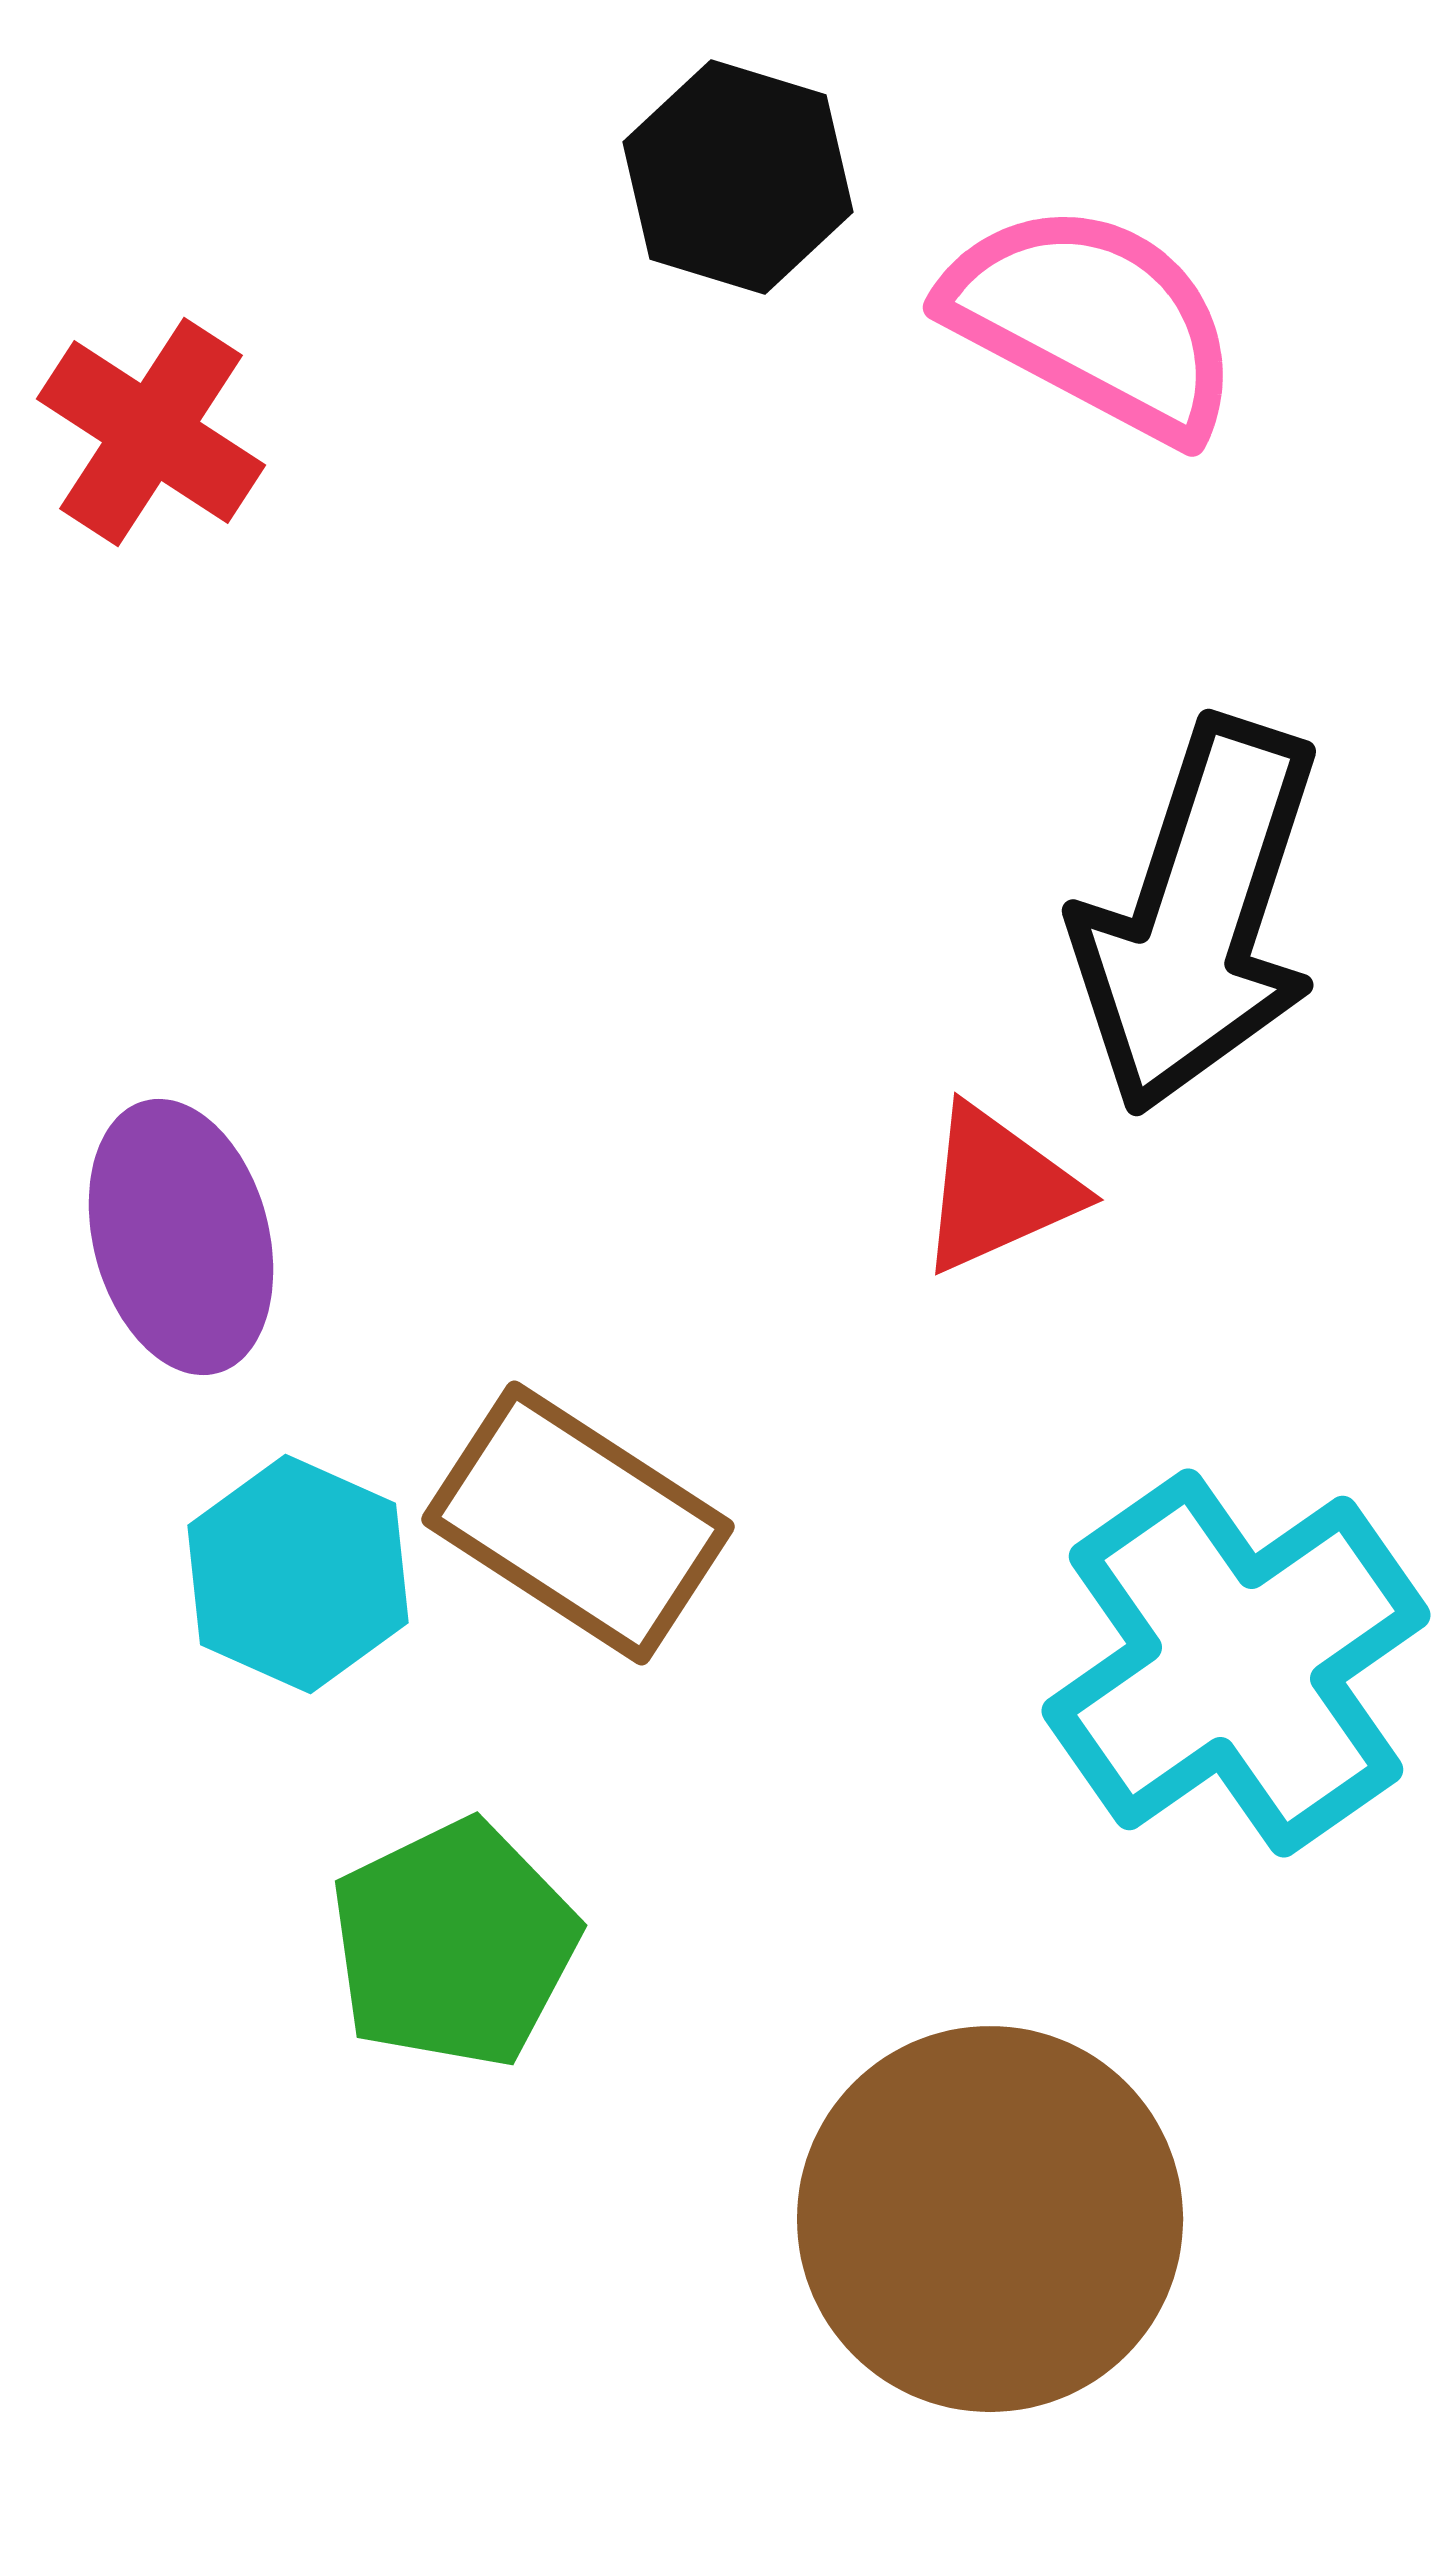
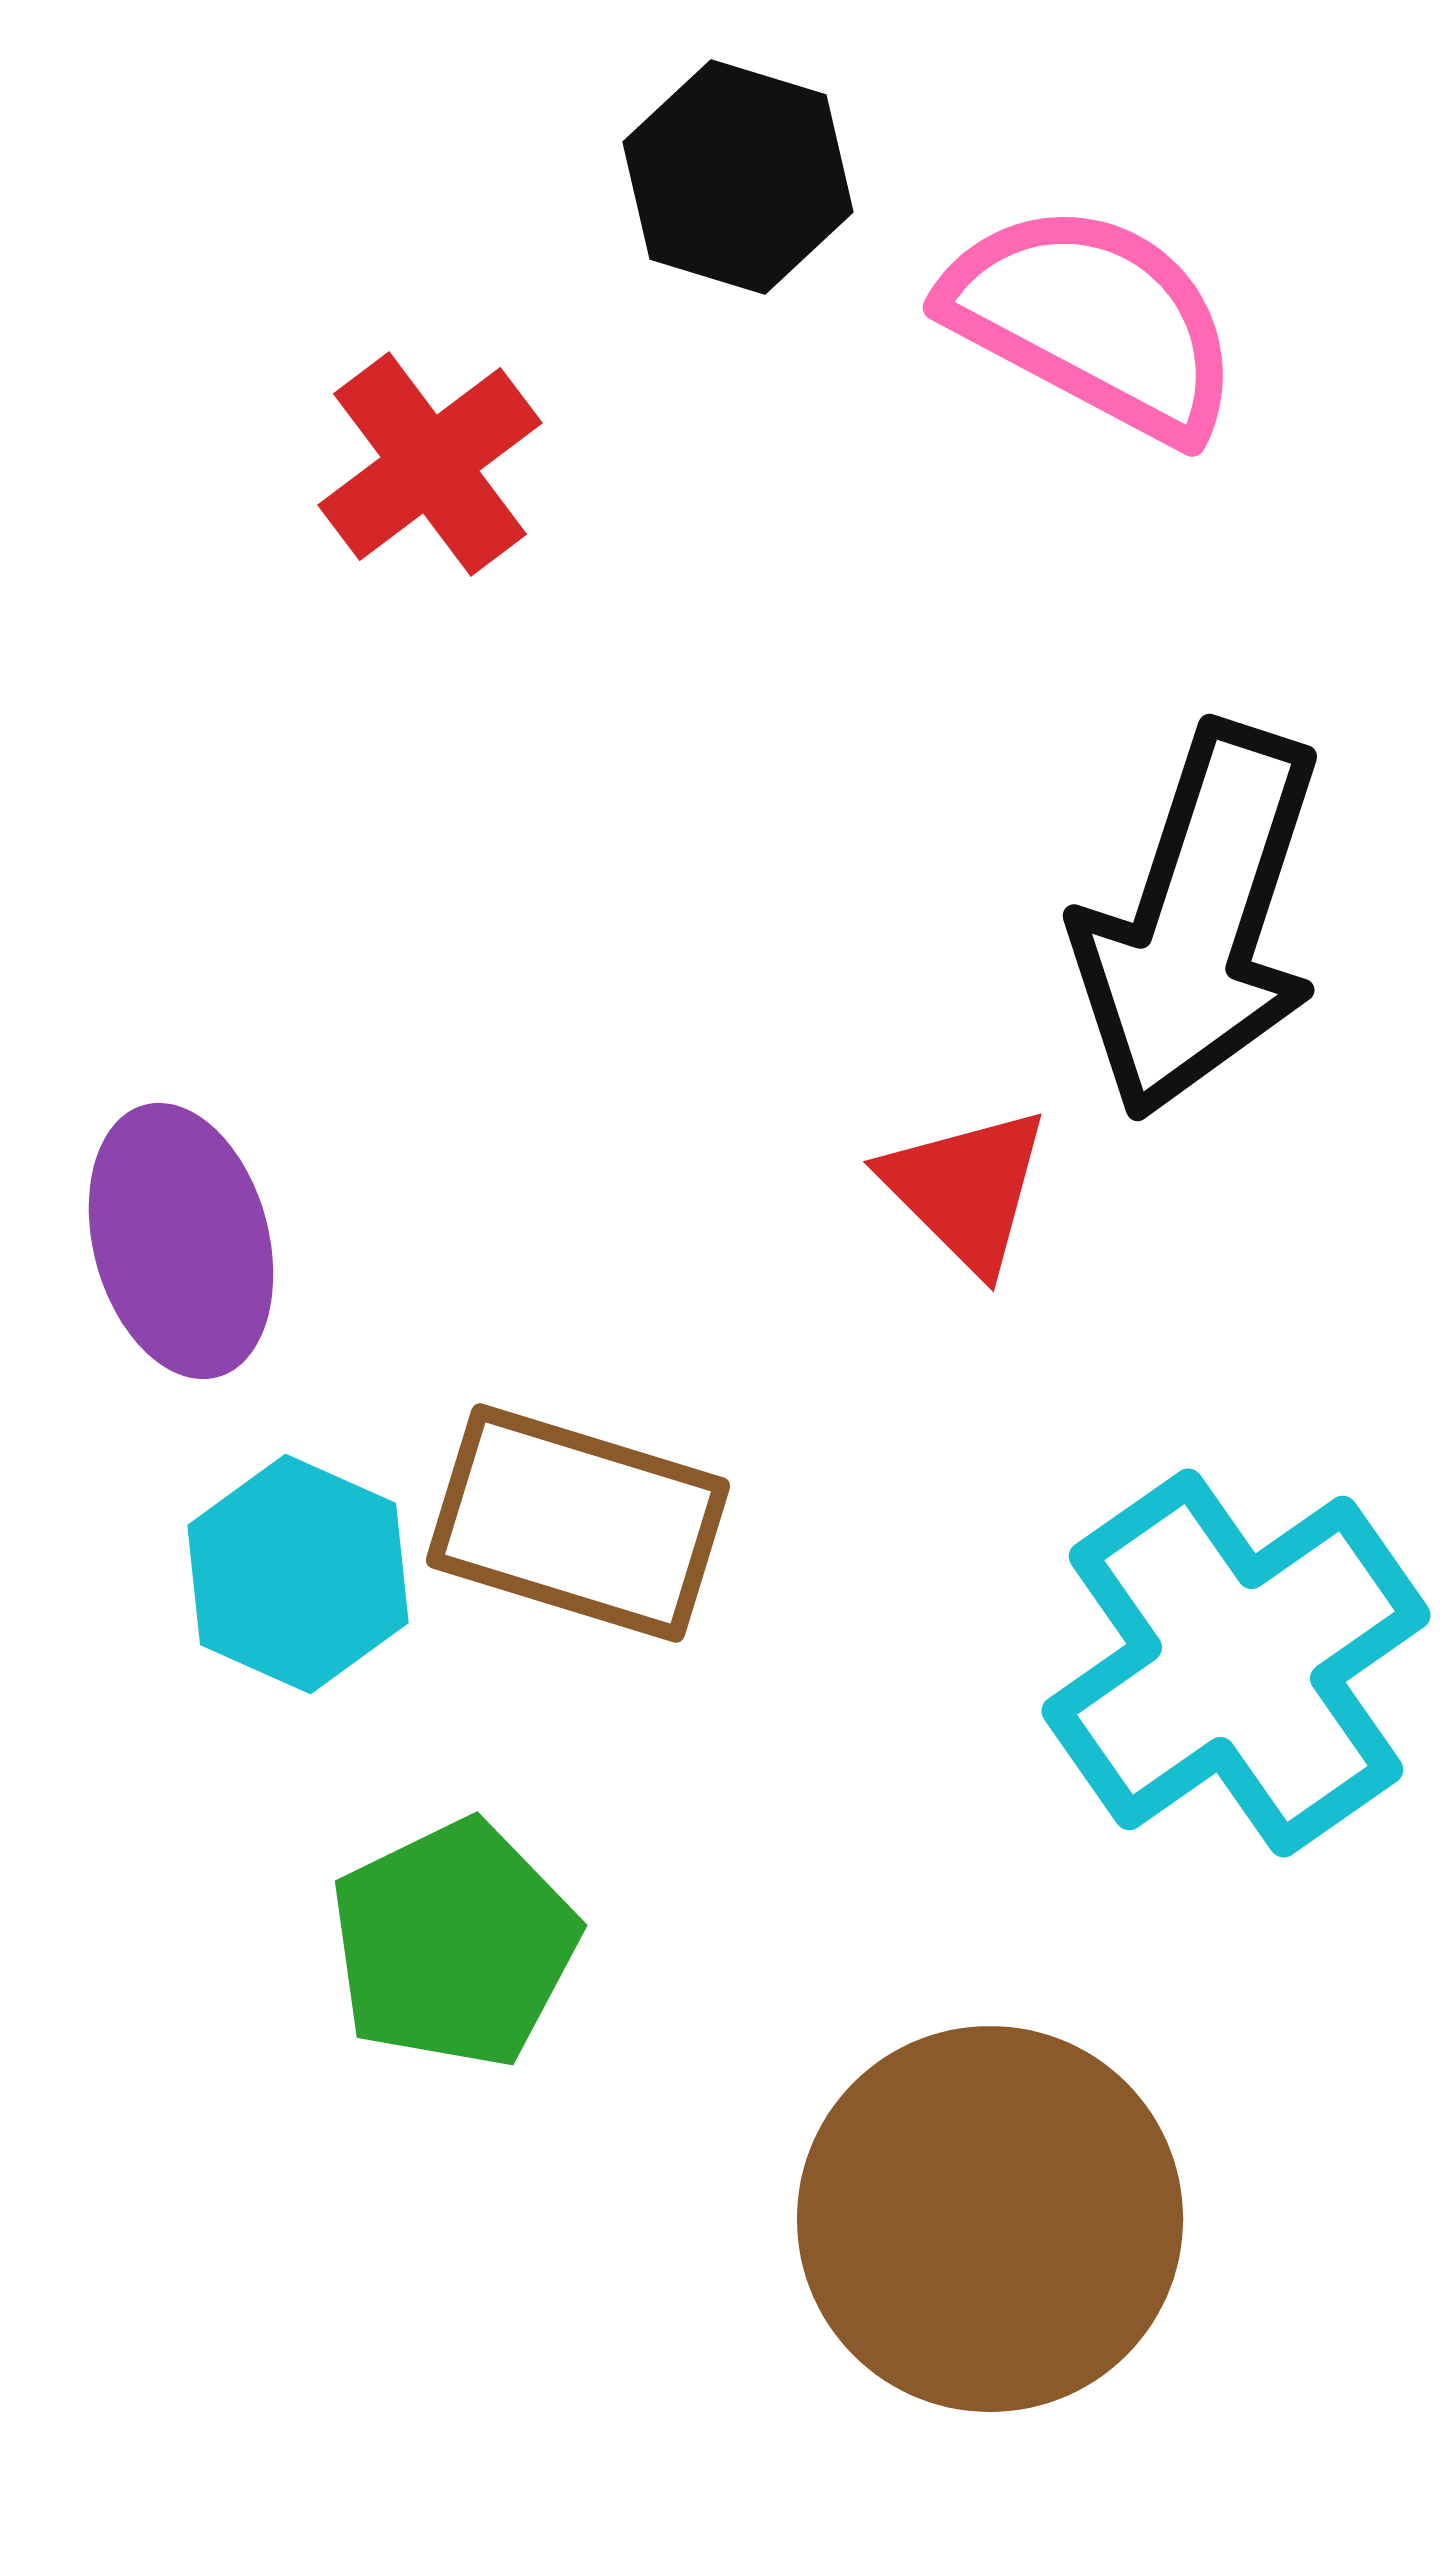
red cross: moved 279 px right, 32 px down; rotated 20 degrees clockwise
black arrow: moved 1 px right, 5 px down
red triangle: moved 32 px left; rotated 51 degrees counterclockwise
purple ellipse: moved 4 px down
brown rectangle: rotated 16 degrees counterclockwise
